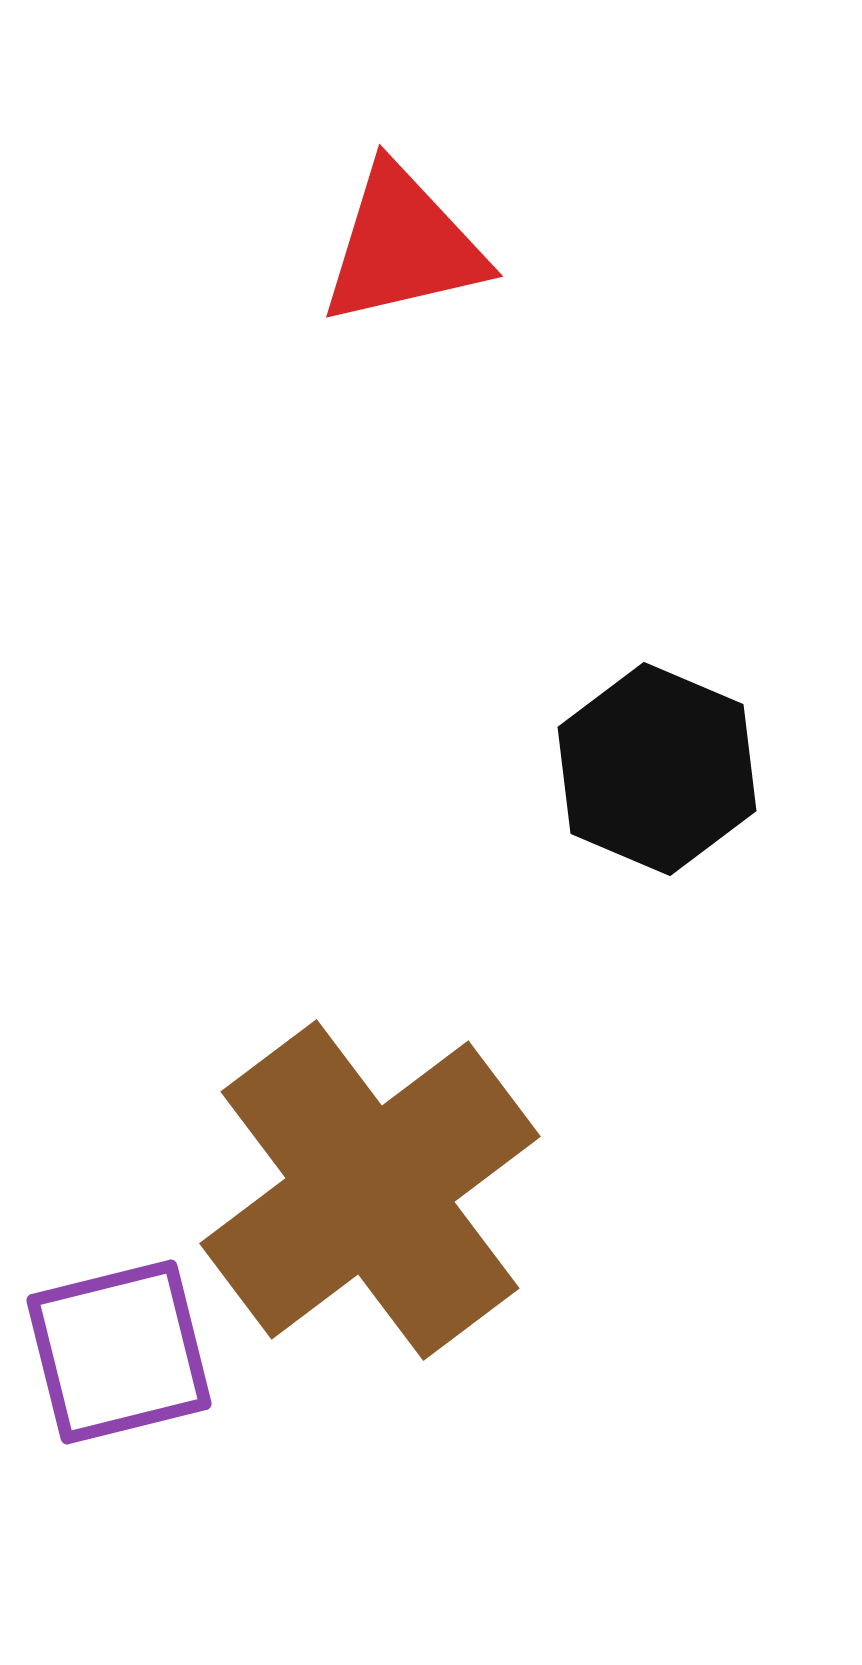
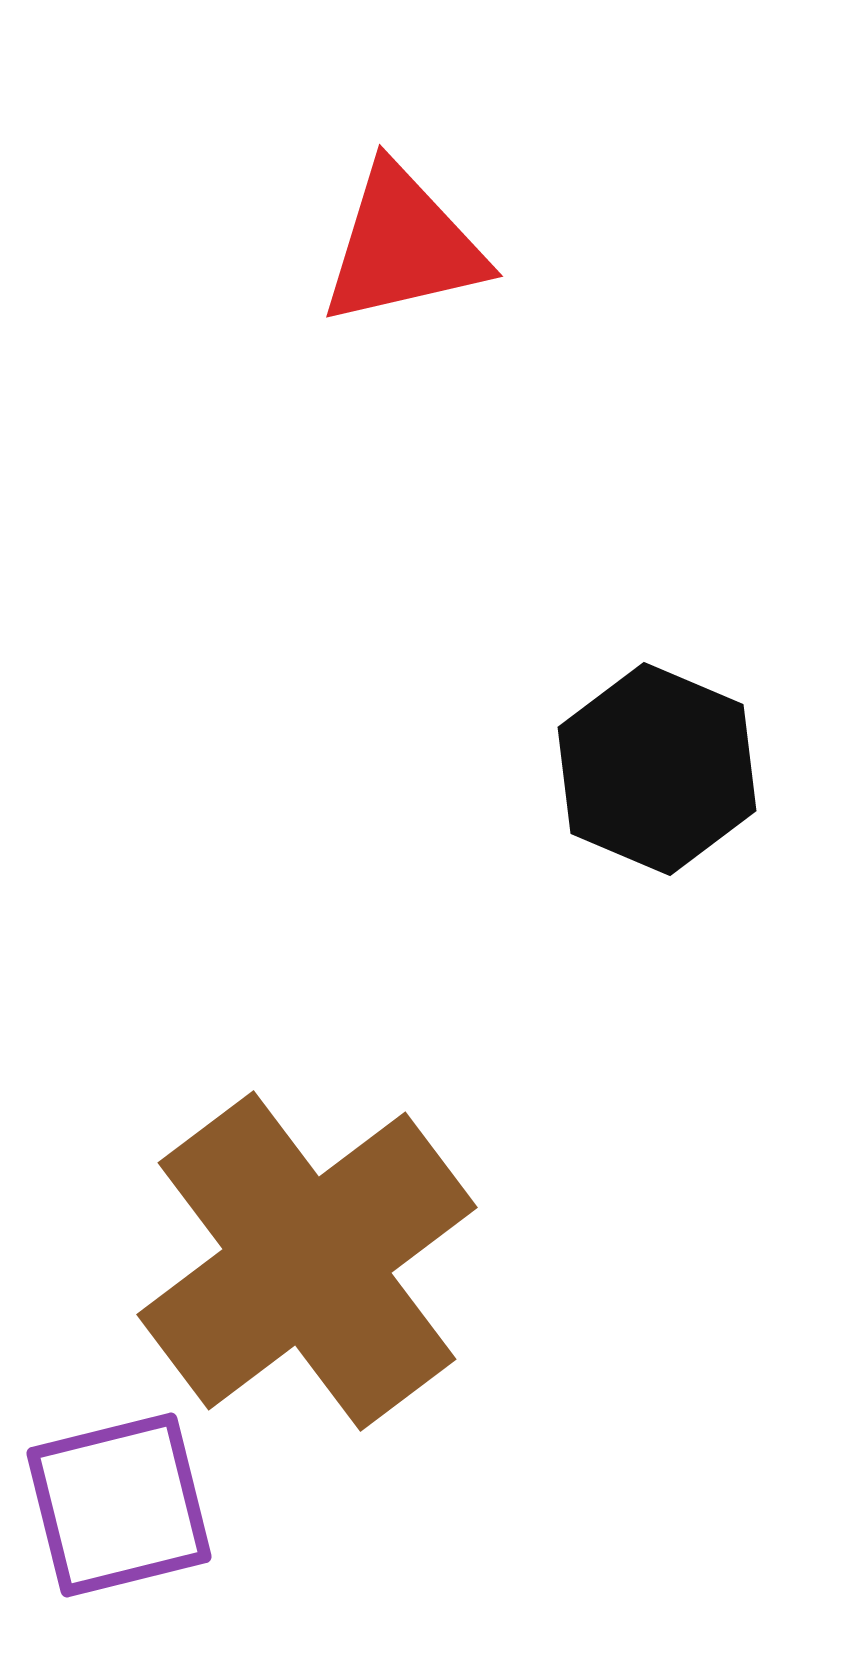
brown cross: moved 63 px left, 71 px down
purple square: moved 153 px down
